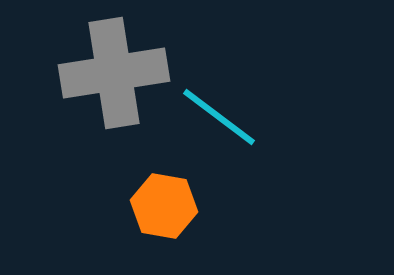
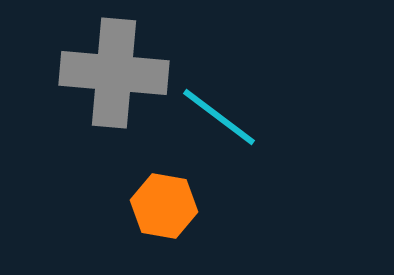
gray cross: rotated 14 degrees clockwise
